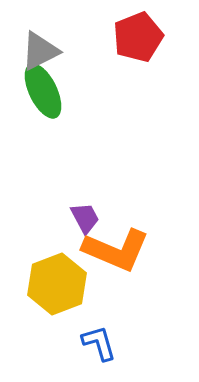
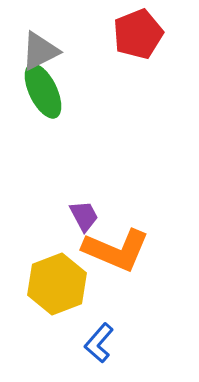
red pentagon: moved 3 px up
purple trapezoid: moved 1 px left, 2 px up
blue L-shape: rotated 123 degrees counterclockwise
